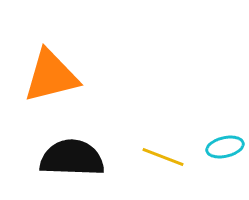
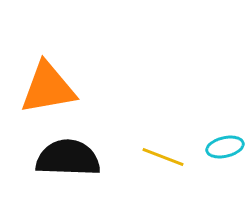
orange triangle: moved 3 px left, 12 px down; rotated 4 degrees clockwise
black semicircle: moved 4 px left
